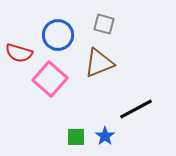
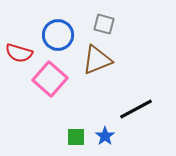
brown triangle: moved 2 px left, 3 px up
